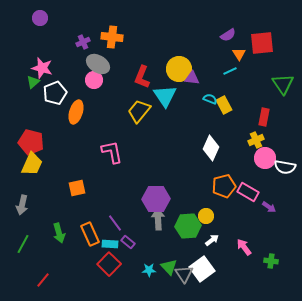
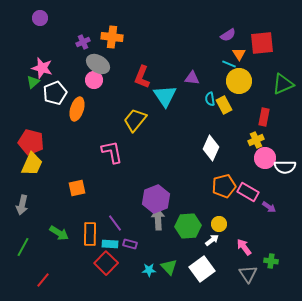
yellow circle at (179, 69): moved 60 px right, 12 px down
cyan line at (230, 71): moved 1 px left, 7 px up; rotated 48 degrees clockwise
green triangle at (283, 84): rotated 40 degrees clockwise
cyan semicircle at (210, 99): rotated 120 degrees counterclockwise
yellow trapezoid at (139, 111): moved 4 px left, 9 px down
orange ellipse at (76, 112): moved 1 px right, 3 px up
white semicircle at (285, 167): rotated 10 degrees counterclockwise
purple hexagon at (156, 199): rotated 20 degrees counterclockwise
yellow circle at (206, 216): moved 13 px right, 8 px down
green arrow at (59, 233): rotated 42 degrees counterclockwise
orange rectangle at (90, 234): rotated 25 degrees clockwise
purple rectangle at (128, 242): moved 2 px right, 2 px down; rotated 24 degrees counterclockwise
green line at (23, 244): moved 3 px down
red square at (109, 264): moved 3 px left, 1 px up
gray triangle at (184, 274): moved 64 px right
